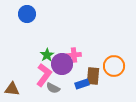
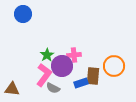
blue circle: moved 4 px left
purple circle: moved 2 px down
blue rectangle: moved 1 px left, 1 px up
